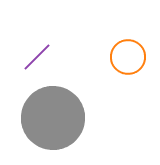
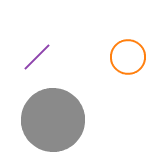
gray circle: moved 2 px down
